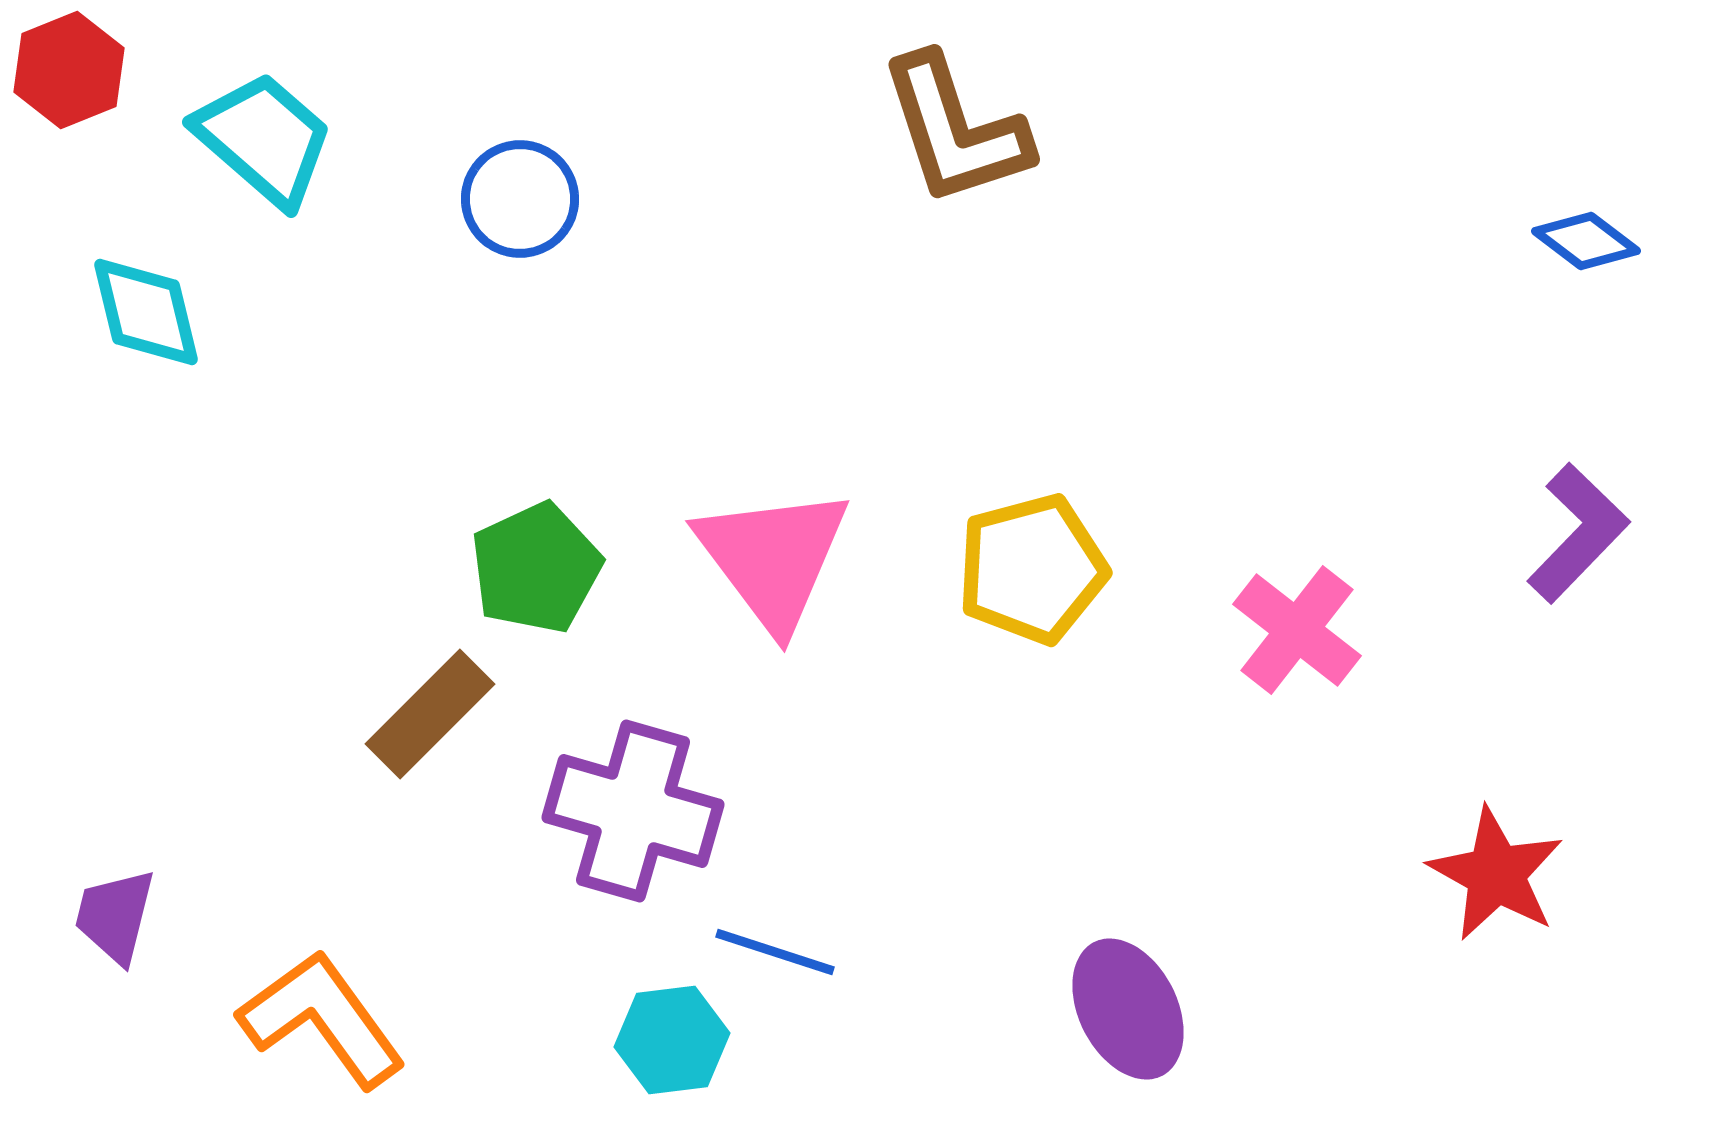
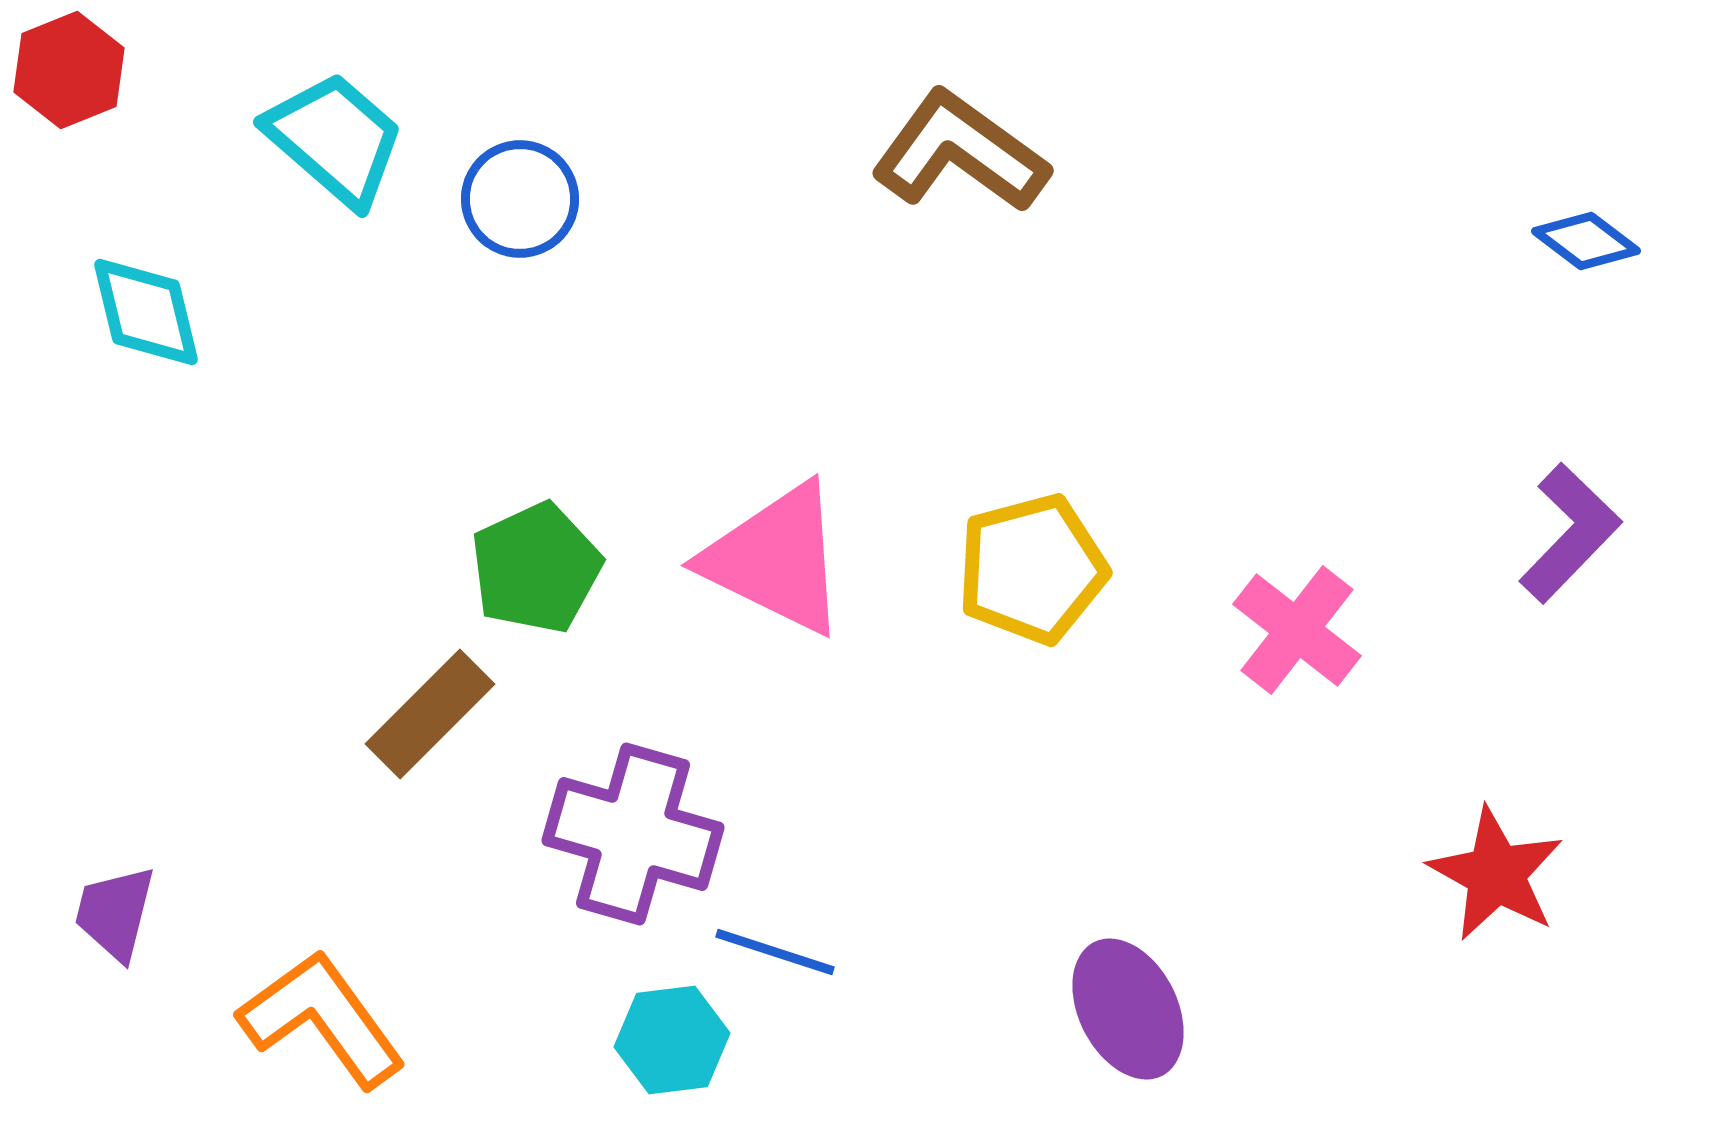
brown L-shape: moved 5 px right, 22 px down; rotated 144 degrees clockwise
cyan trapezoid: moved 71 px right
purple L-shape: moved 8 px left
pink triangle: moved 3 px right, 1 px down; rotated 27 degrees counterclockwise
purple cross: moved 23 px down
purple trapezoid: moved 3 px up
